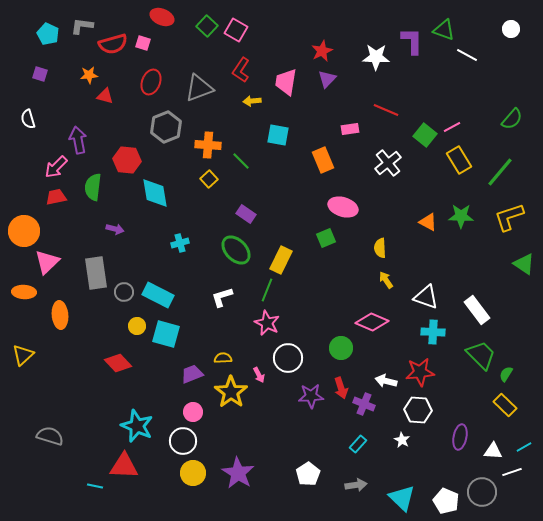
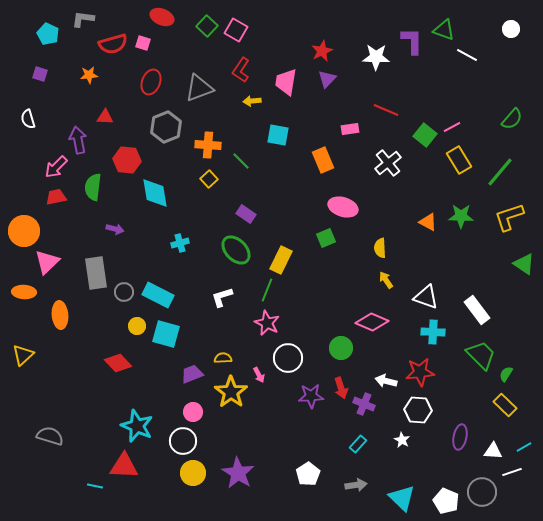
gray L-shape at (82, 26): moved 1 px right, 7 px up
red triangle at (105, 96): moved 21 px down; rotated 12 degrees counterclockwise
